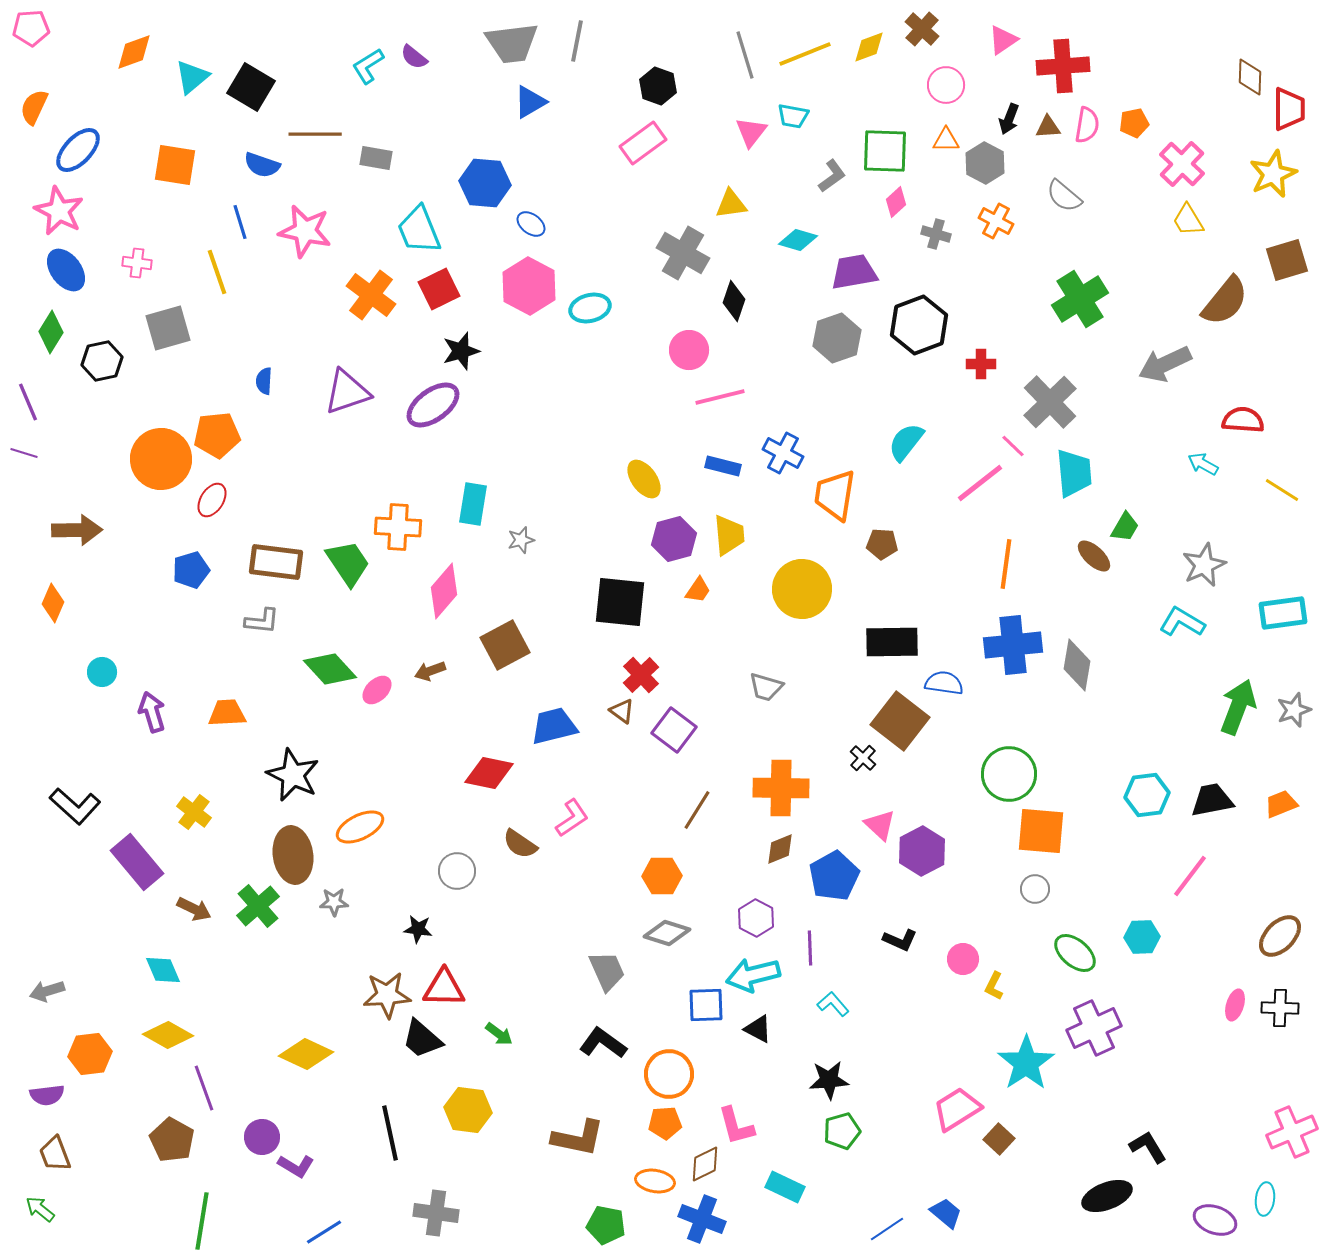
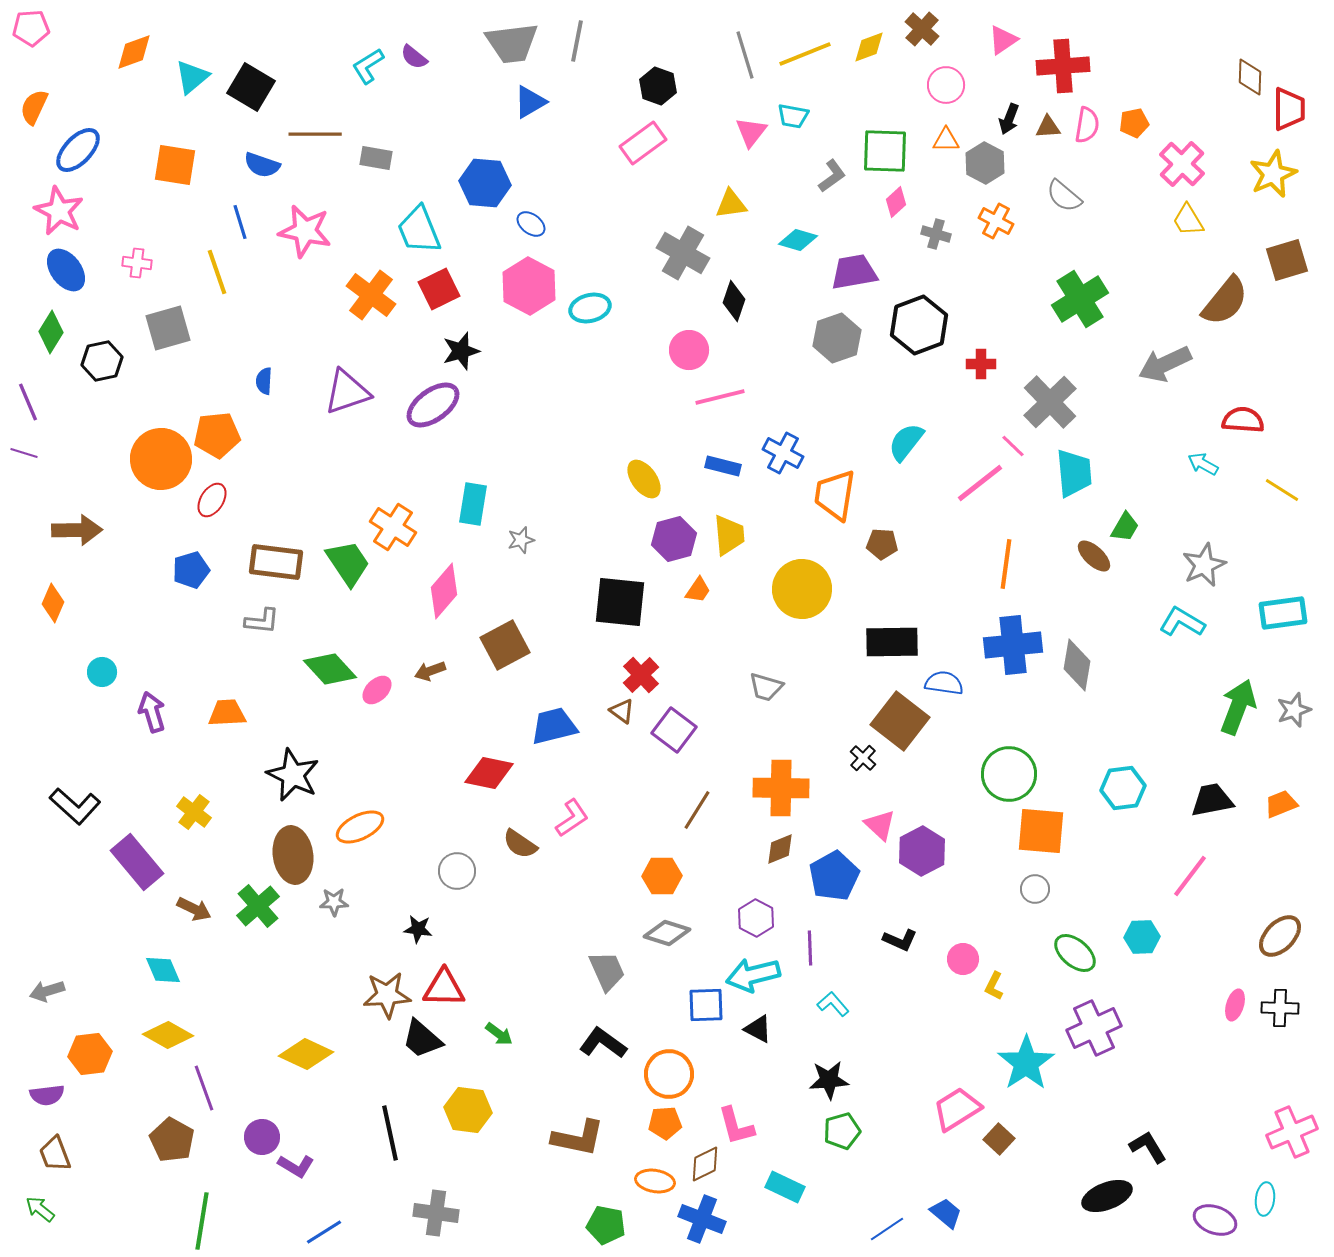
orange cross at (398, 527): moved 5 px left; rotated 30 degrees clockwise
cyan hexagon at (1147, 795): moved 24 px left, 7 px up
